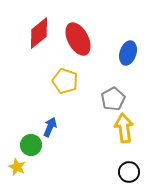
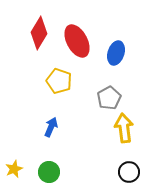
red diamond: rotated 20 degrees counterclockwise
red ellipse: moved 1 px left, 2 px down
blue ellipse: moved 12 px left
yellow pentagon: moved 6 px left
gray pentagon: moved 4 px left, 1 px up
blue arrow: moved 1 px right
green circle: moved 18 px right, 27 px down
yellow star: moved 3 px left, 2 px down; rotated 24 degrees clockwise
